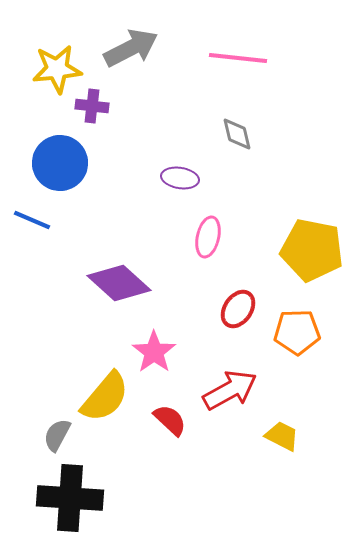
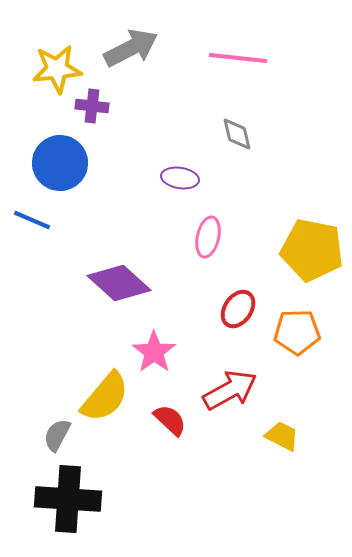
black cross: moved 2 px left, 1 px down
